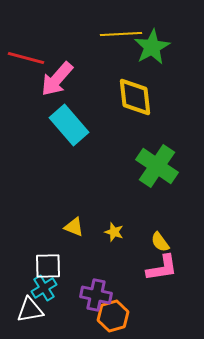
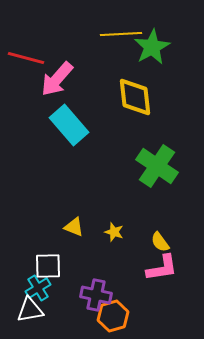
cyan cross: moved 6 px left
